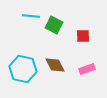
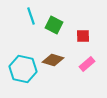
cyan line: rotated 66 degrees clockwise
brown diamond: moved 2 px left, 5 px up; rotated 45 degrees counterclockwise
pink rectangle: moved 5 px up; rotated 21 degrees counterclockwise
